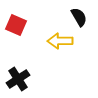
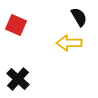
yellow arrow: moved 9 px right, 2 px down
black cross: rotated 15 degrees counterclockwise
